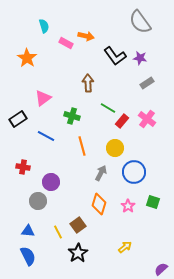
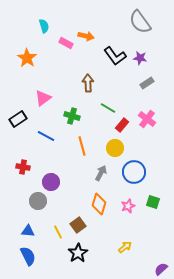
red rectangle: moved 4 px down
pink star: rotated 16 degrees clockwise
